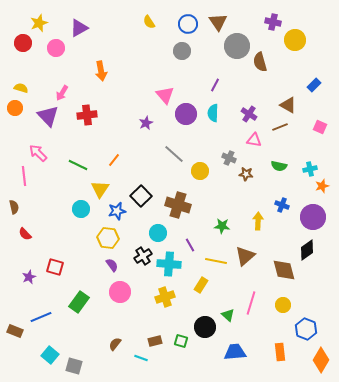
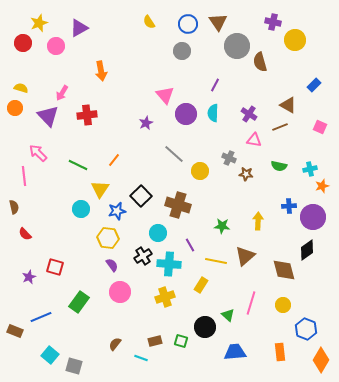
pink circle at (56, 48): moved 2 px up
blue cross at (282, 205): moved 7 px right, 1 px down; rotated 24 degrees counterclockwise
